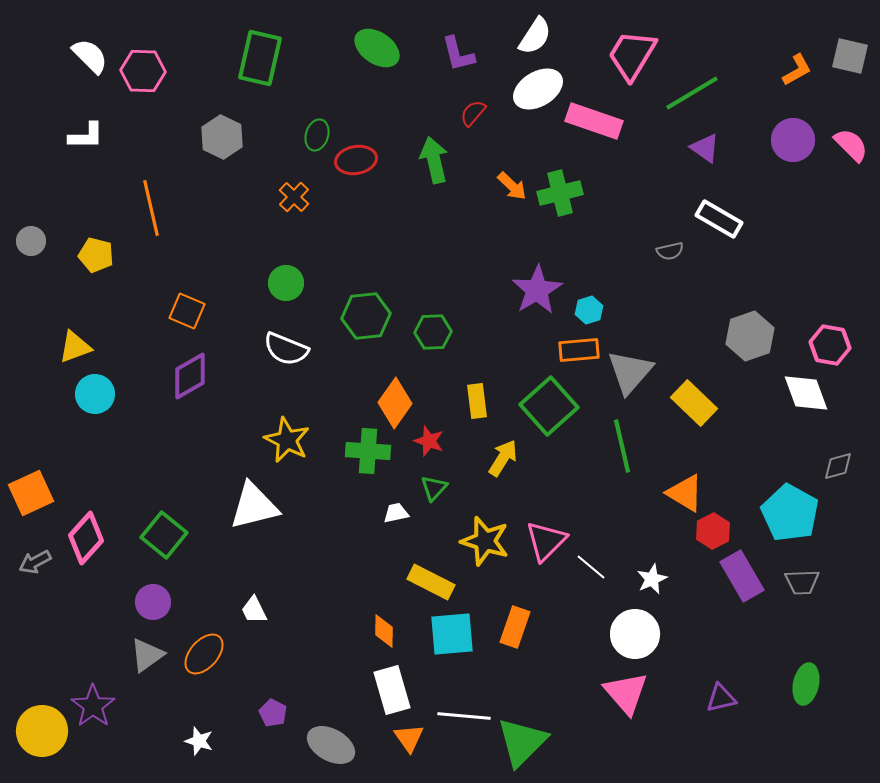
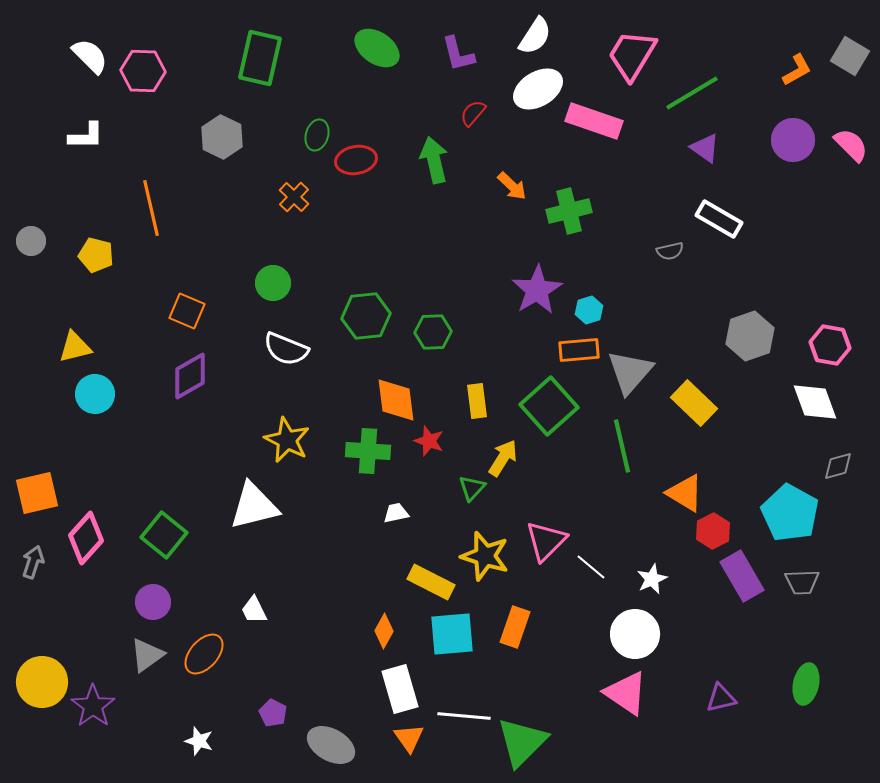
gray square at (850, 56): rotated 18 degrees clockwise
green cross at (560, 193): moved 9 px right, 18 px down
green circle at (286, 283): moved 13 px left
yellow triangle at (75, 347): rotated 6 degrees clockwise
white diamond at (806, 393): moved 9 px right, 9 px down
orange diamond at (395, 403): moved 1 px right, 3 px up; rotated 42 degrees counterclockwise
green triangle at (434, 488): moved 38 px right
orange square at (31, 493): moved 6 px right; rotated 12 degrees clockwise
yellow star at (485, 541): moved 15 px down
gray arrow at (35, 562): moved 2 px left; rotated 136 degrees clockwise
orange diamond at (384, 631): rotated 28 degrees clockwise
white rectangle at (392, 690): moved 8 px right, 1 px up
pink triangle at (626, 693): rotated 15 degrees counterclockwise
yellow circle at (42, 731): moved 49 px up
